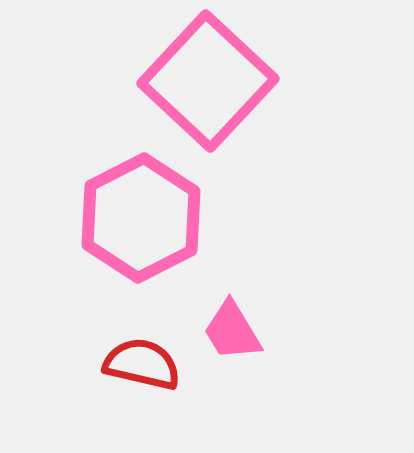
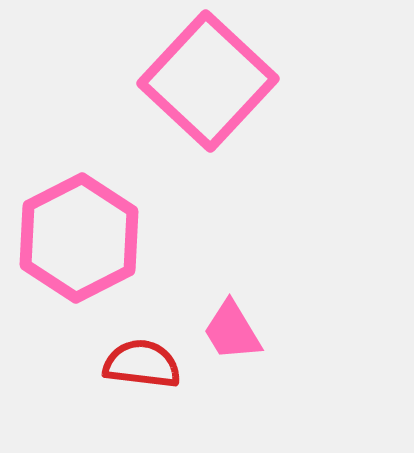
pink hexagon: moved 62 px left, 20 px down
red semicircle: rotated 6 degrees counterclockwise
